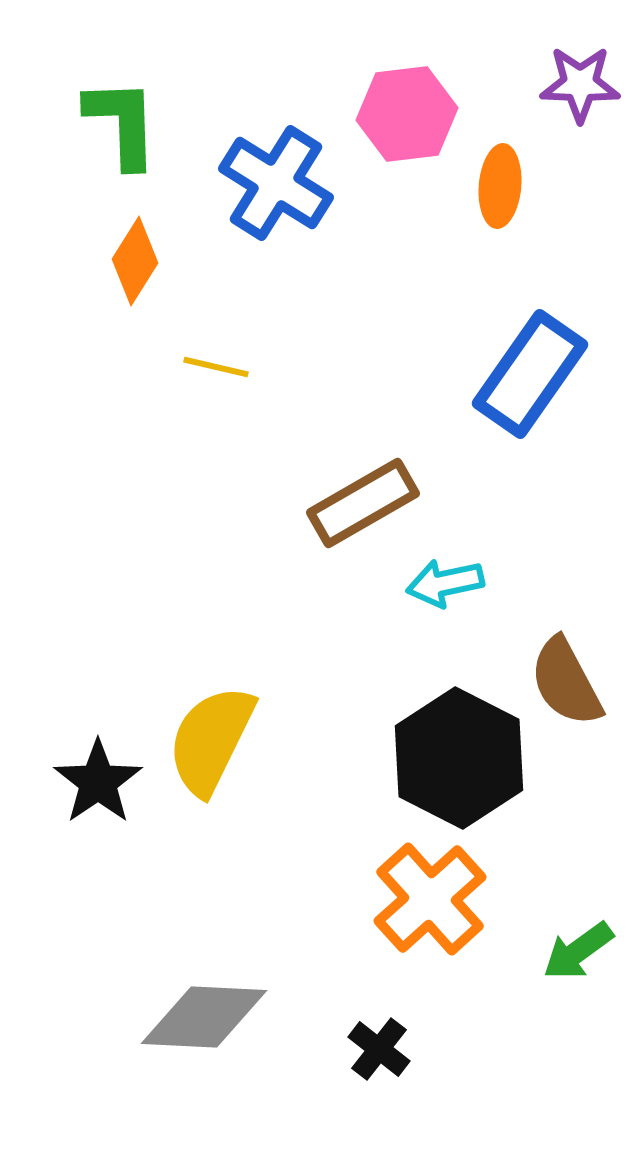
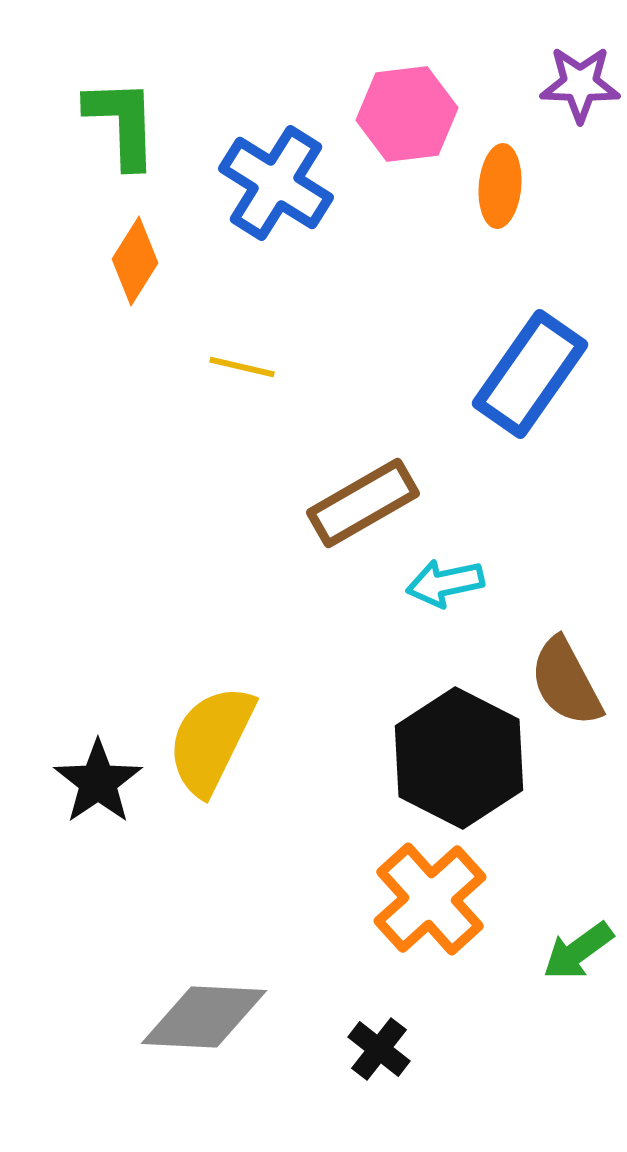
yellow line: moved 26 px right
